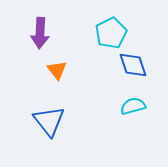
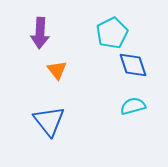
cyan pentagon: moved 1 px right
